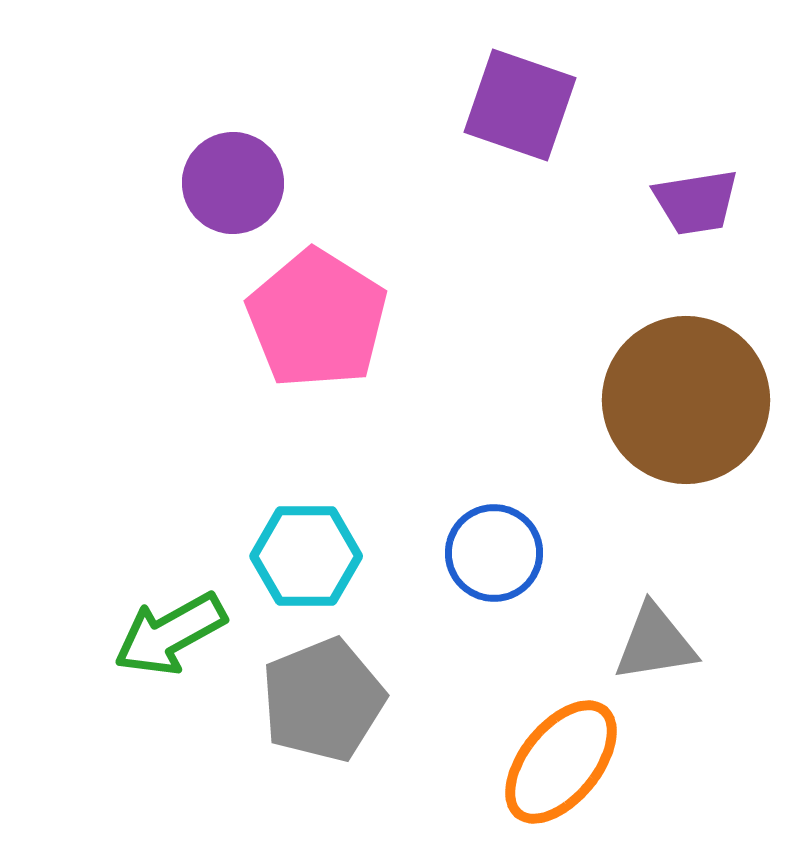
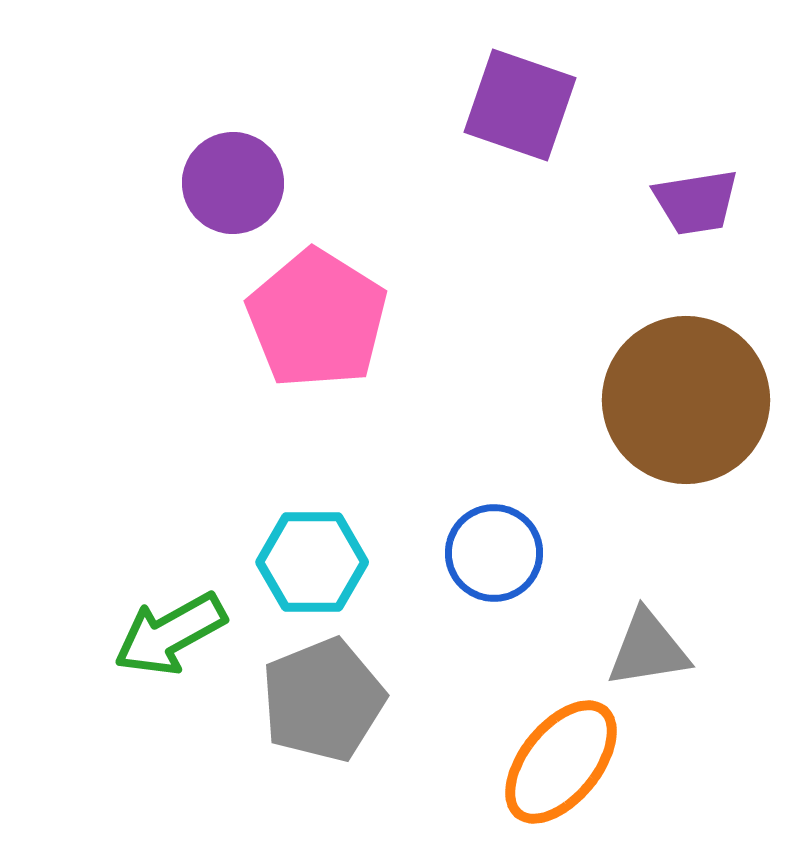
cyan hexagon: moved 6 px right, 6 px down
gray triangle: moved 7 px left, 6 px down
